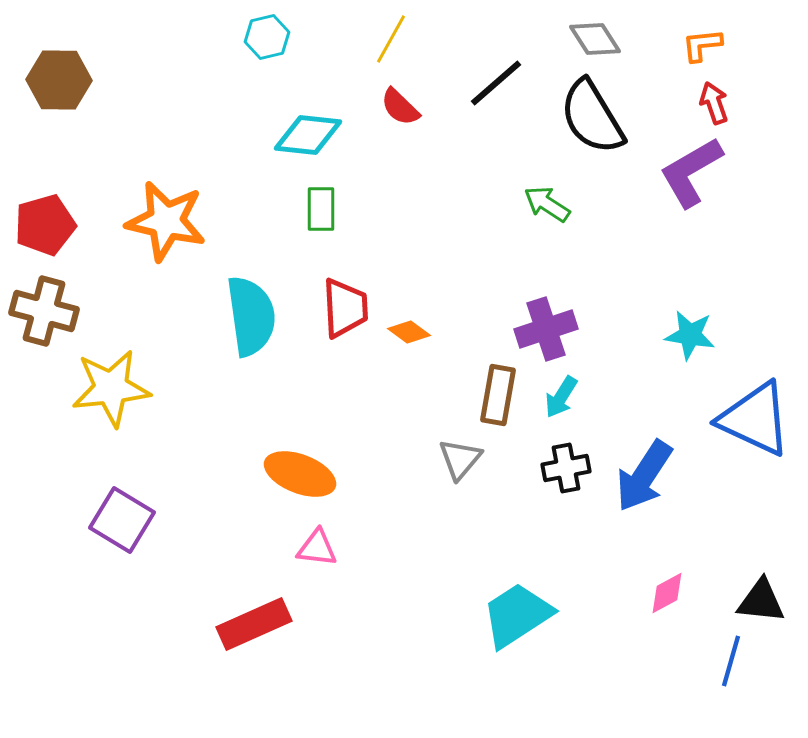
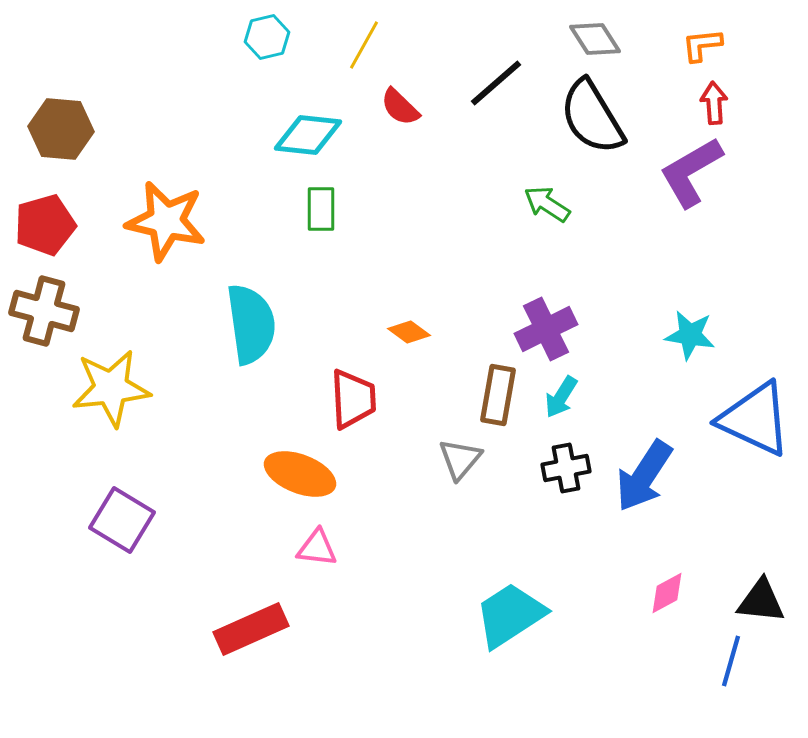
yellow line: moved 27 px left, 6 px down
brown hexagon: moved 2 px right, 49 px down; rotated 4 degrees clockwise
red arrow: rotated 15 degrees clockwise
red trapezoid: moved 8 px right, 91 px down
cyan semicircle: moved 8 px down
purple cross: rotated 8 degrees counterclockwise
cyan trapezoid: moved 7 px left
red rectangle: moved 3 px left, 5 px down
